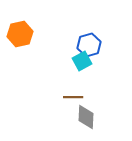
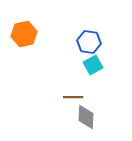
orange hexagon: moved 4 px right
blue hexagon: moved 3 px up; rotated 25 degrees clockwise
cyan square: moved 11 px right, 4 px down
